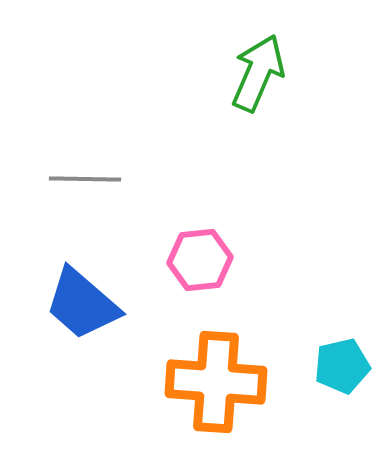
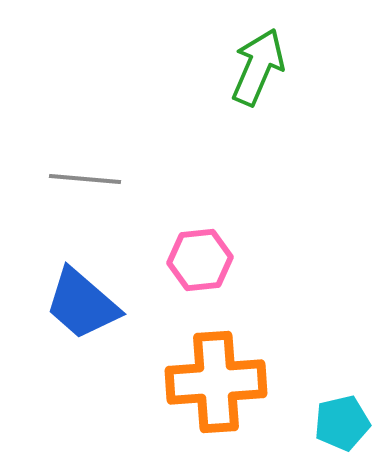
green arrow: moved 6 px up
gray line: rotated 4 degrees clockwise
cyan pentagon: moved 57 px down
orange cross: rotated 8 degrees counterclockwise
